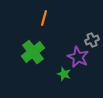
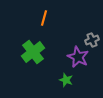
green star: moved 2 px right, 6 px down
